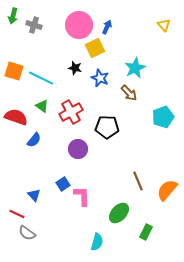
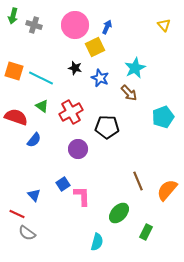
pink circle: moved 4 px left
yellow square: moved 1 px up
